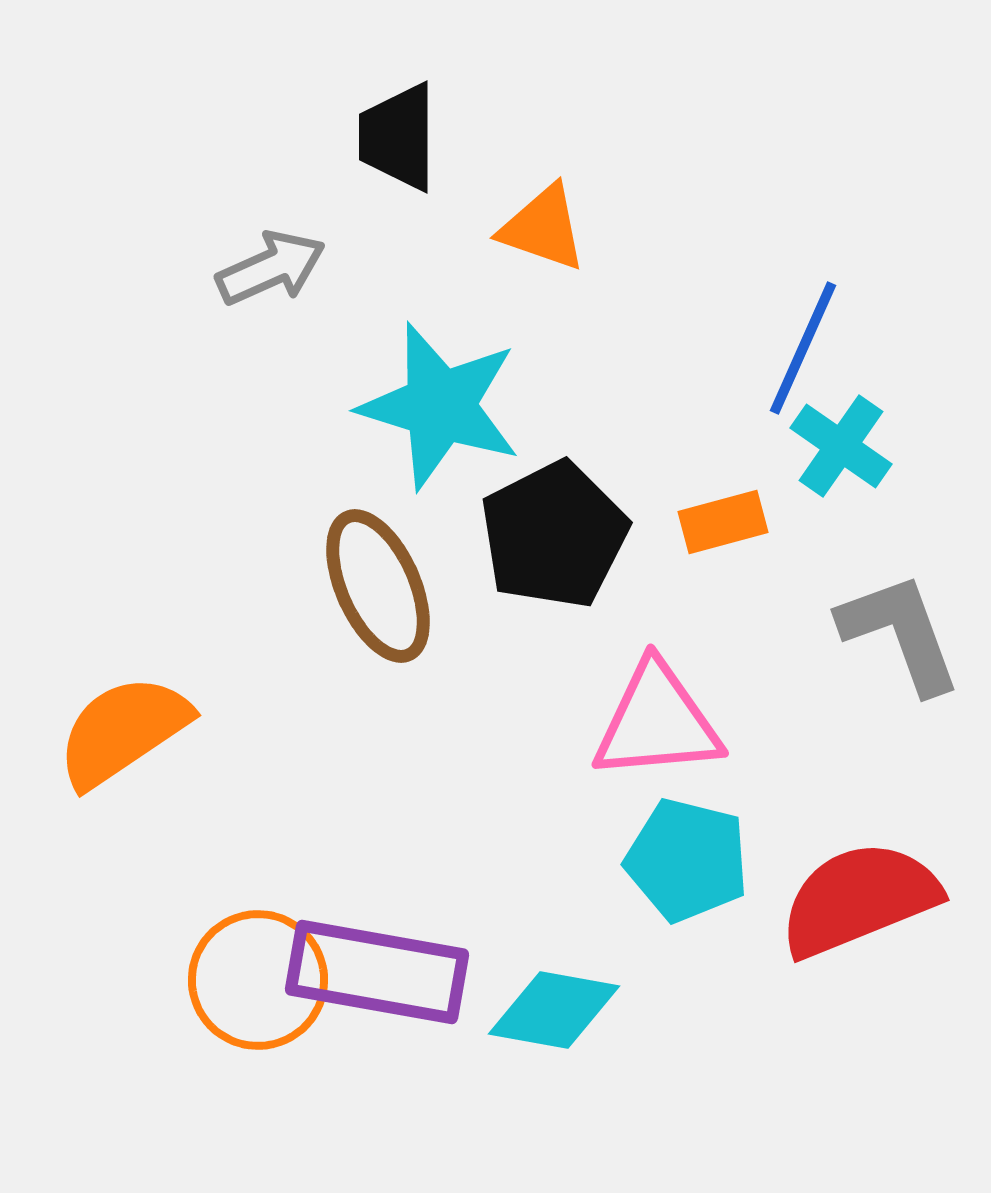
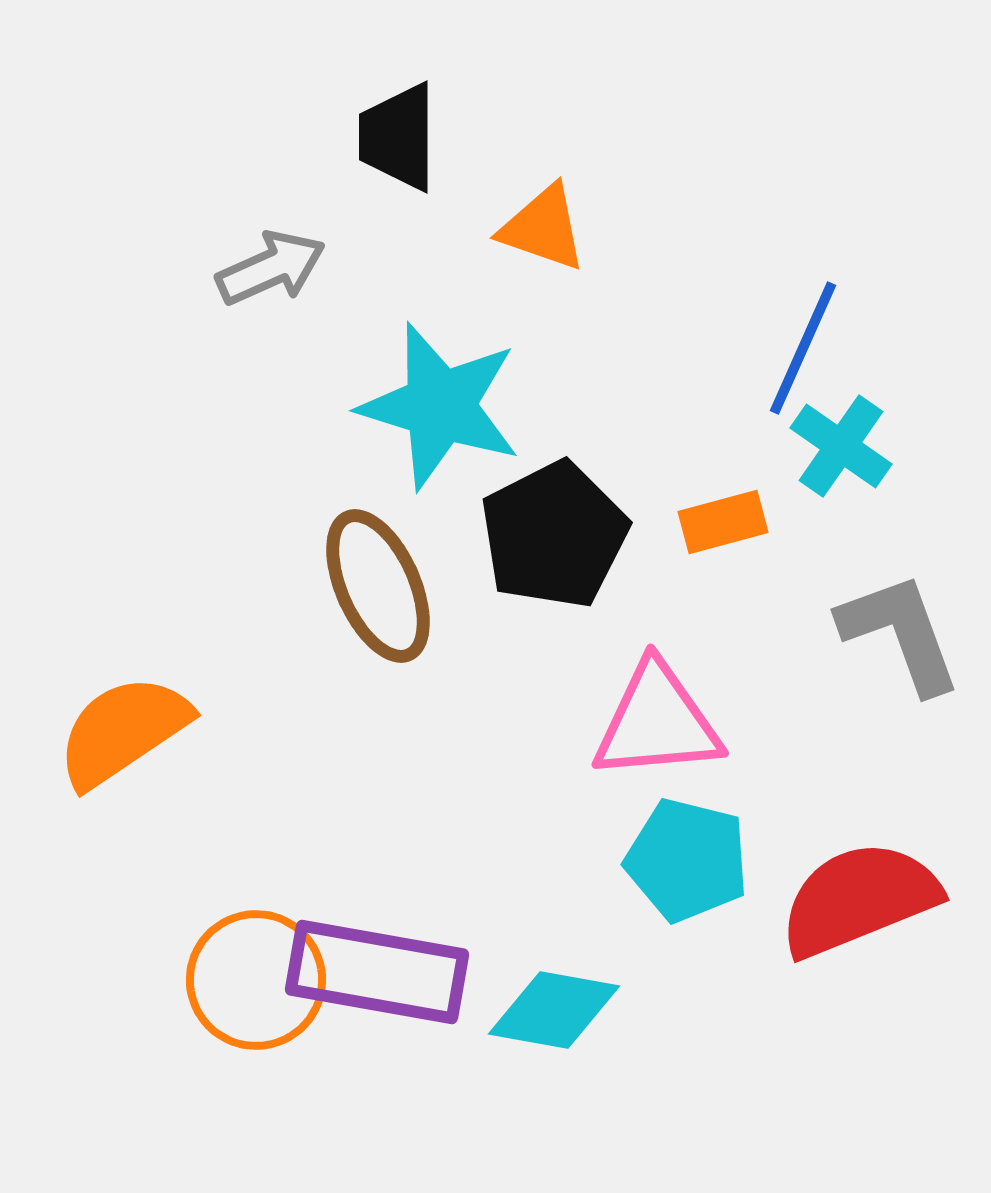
orange circle: moved 2 px left
